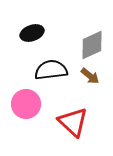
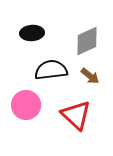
black ellipse: rotated 15 degrees clockwise
gray diamond: moved 5 px left, 4 px up
pink circle: moved 1 px down
red triangle: moved 3 px right, 7 px up
